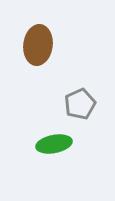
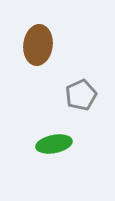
gray pentagon: moved 1 px right, 9 px up
